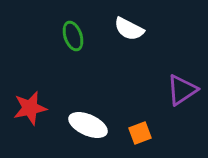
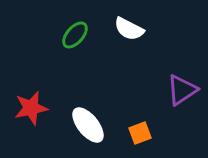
green ellipse: moved 2 px right, 1 px up; rotated 60 degrees clockwise
red star: moved 1 px right
white ellipse: rotated 27 degrees clockwise
